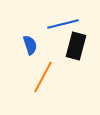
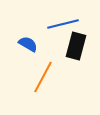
blue semicircle: moved 2 px left, 1 px up; rotated 42 degrees counterclockwise
